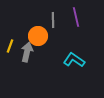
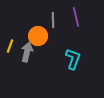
cyan L-shape: moved 1 px left, 1 px up; rotated 75 degrees clockwise
